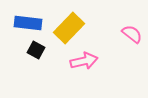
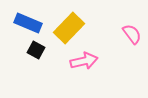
blue rectangle: rotated 16 degrees clockwise
pink semicircle: rotated 15 degrees clockwise
